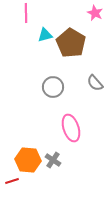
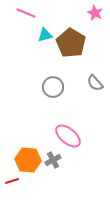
pink line: rotated 66 degrees counterclockwise
pink ellipse: moved 3 px left, 8 px down; rotated 32 degrees counterclockwise
gray cross: rotated 28 degrees clockwise
